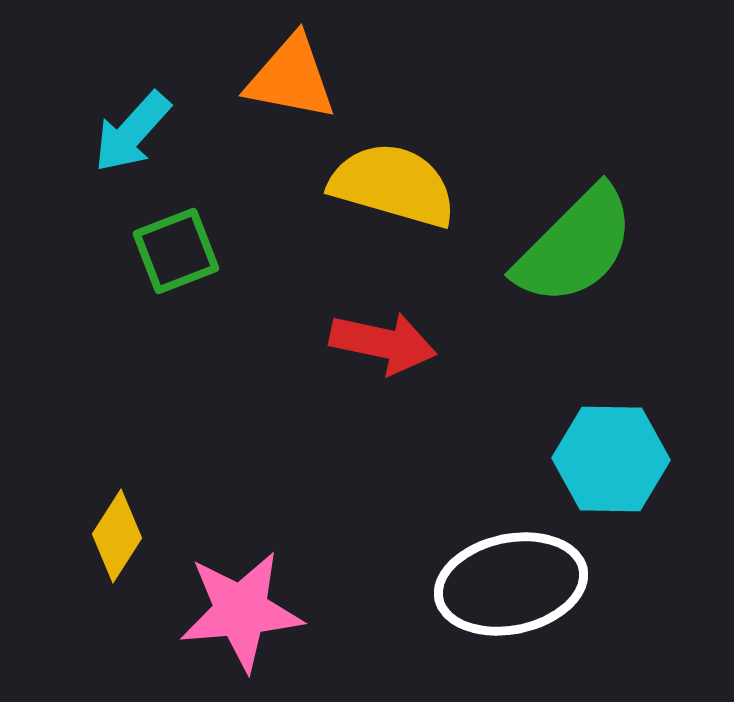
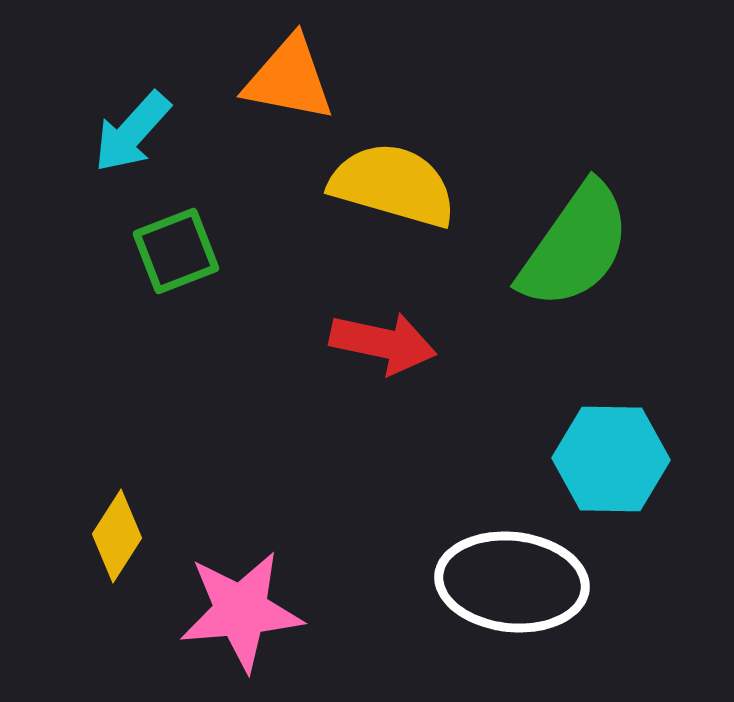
orange triangle: moved 2 px left, 1 px down
green semicircle: rotated 10 degrees counterclockwise
white ellipse: moved 1 px right, 2 px up; rotated 18 degrees clockwise
